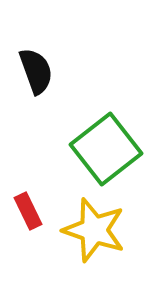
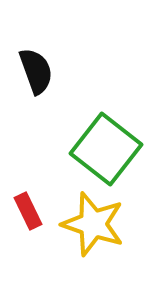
green square: rotated 14 degrees counterclockwise
yellow star: moved 1 px left, 6 px up
